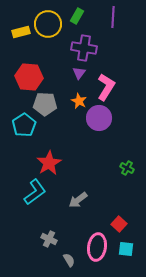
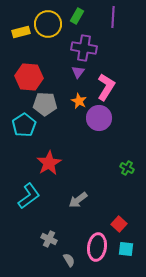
purple triangle: moved 1 px left, 1 px up
cyan L-shape: moved 6 px left, 4 px down
